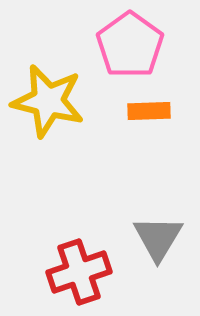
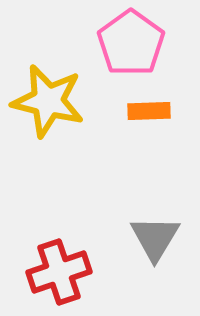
pink pentagon: moved 1 px right, 2 px up
gray triangle: moved 3 px left
red cross: moved 20 px left
